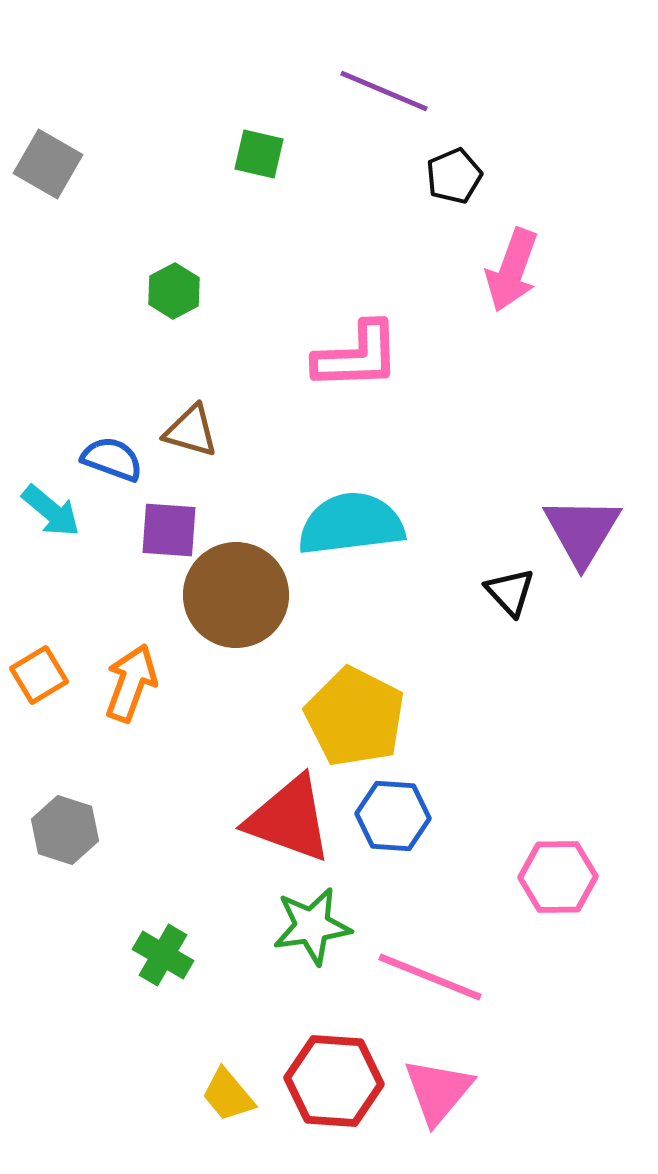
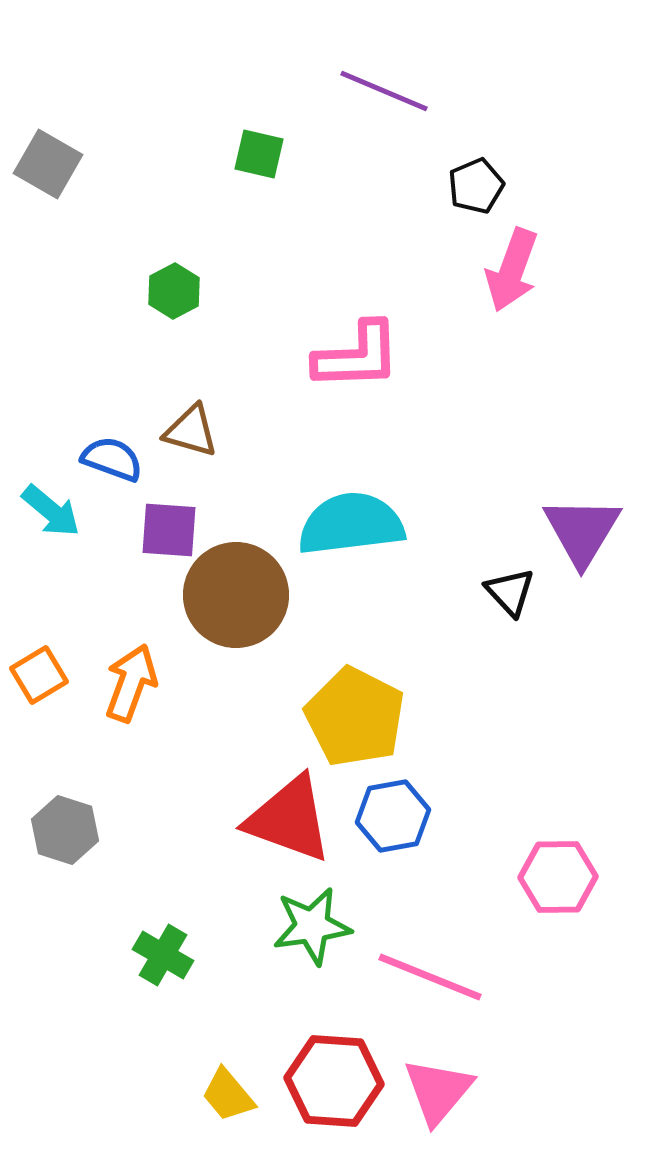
black pentagon: moved 22 px right, 10 px down
blue hexagon: rotated 14 degrees counterclockwise
